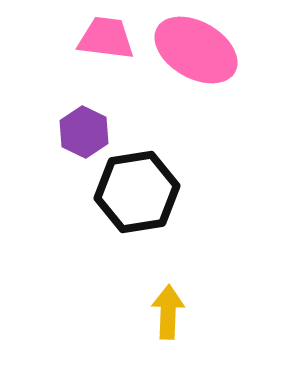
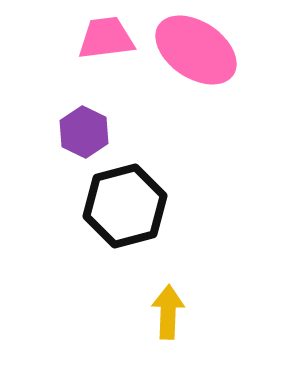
pink trapezoid: rotated 14 degrees counterclockwise
pink ellipse: rotated 4 degrees clockwise
black hexagon: moved 12 px left, 14 px down; rotated 6 degrees counterclockwise
